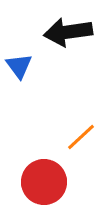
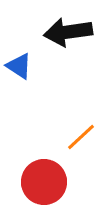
blue triangle: rotated 20 degrees counterclockwise
